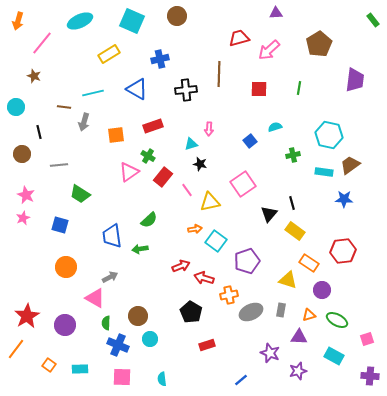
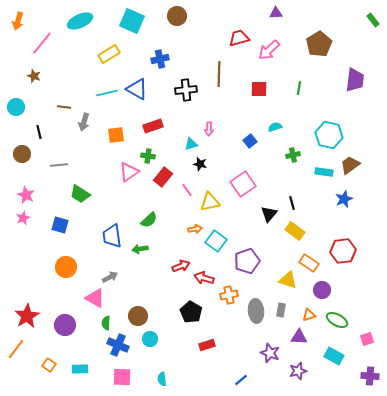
cyan line at (93, 93): moved 14 px right
green cross at (148, 156): rotated 24 degrees counterclockwise
blue star at (344, 199): rotated 24 degrees counterclockwise
gray ellipse at (251, 312): moved 5 px right, 1 px up; rotated 70 degrees counterclockwise
